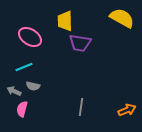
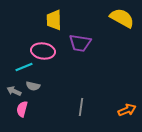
yellow trapezoid: moved 11 px left, 1 px up
pink ellipse: moved 13 px right, 14 px down; rotated 25 degrees counterclockwise
